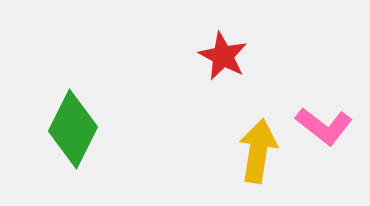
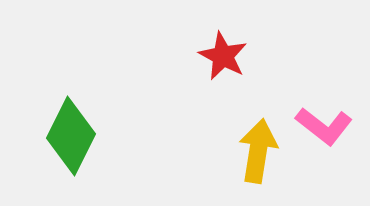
green diamond: moved 2 px left, 7 px down
